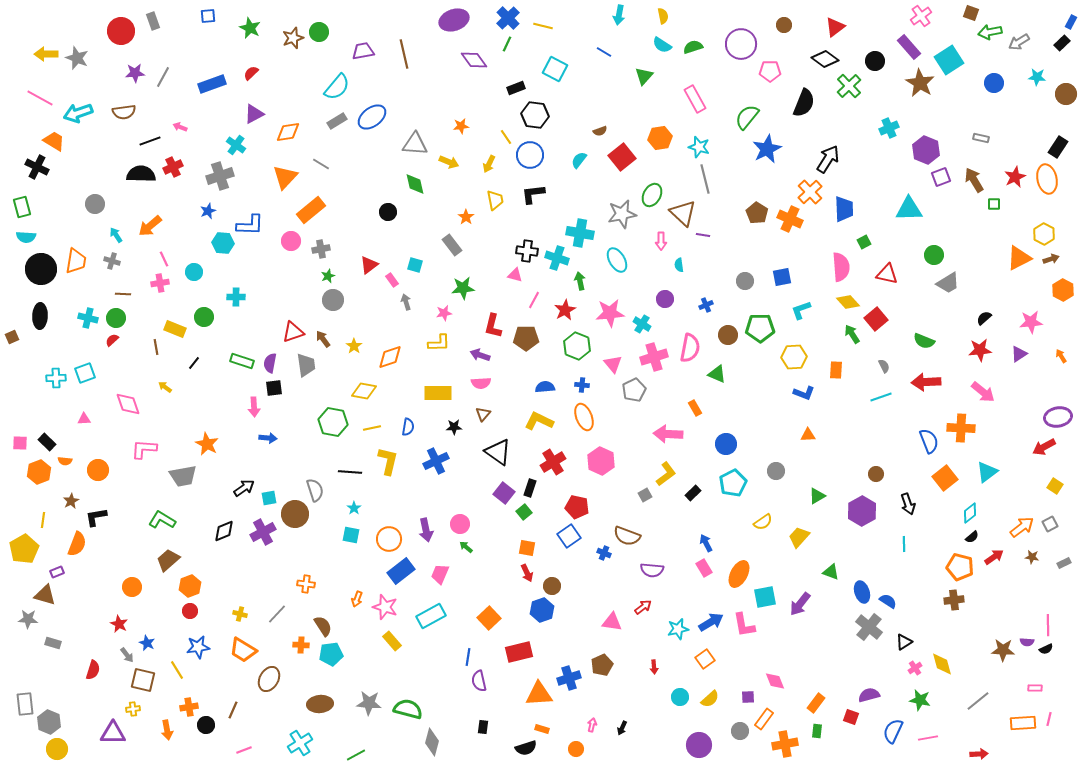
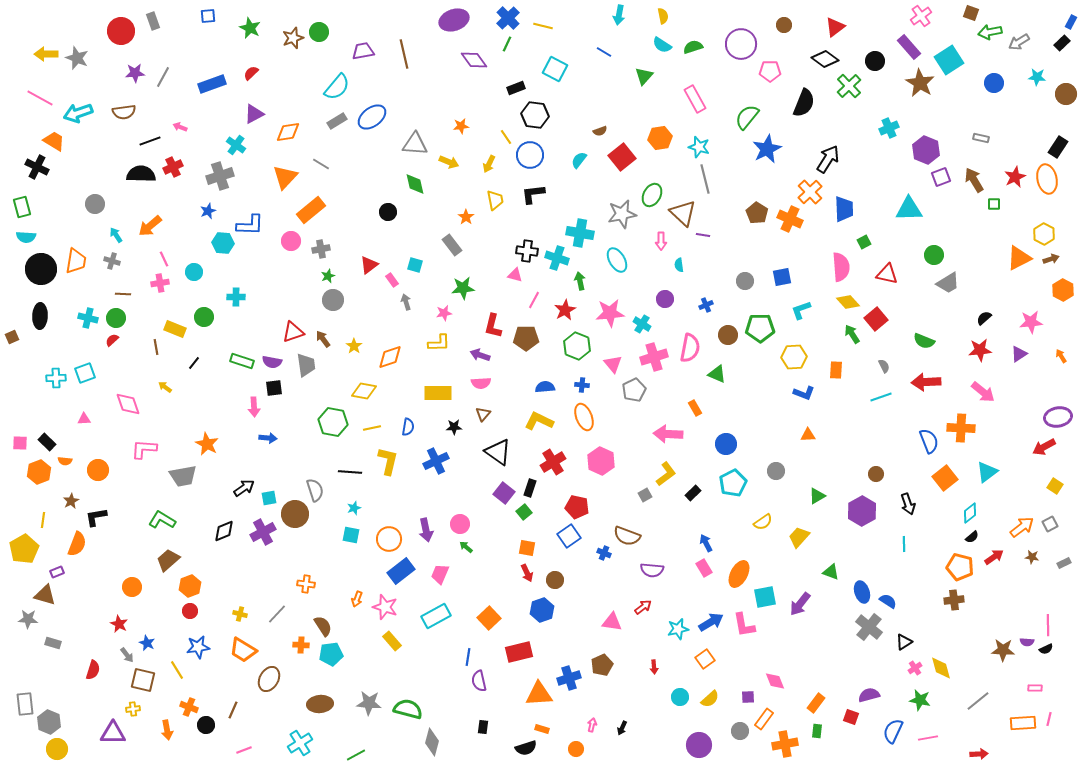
purple semicircle at (270, 363): moved 2 px right, 1 px up; rotated 90 degrees counterclockwise
cyan star at (354, 508): rotated 16 degrees clockwise
brown circle at (552, 586): moved 3 px right, 6 px up
cyan rectangle at (431, 616): moved 5 px right
yellow diamond at (942, 664): moved 1 px left, 4 px down
orange cross at (189, 707): rotated 30 degrees clockwise
